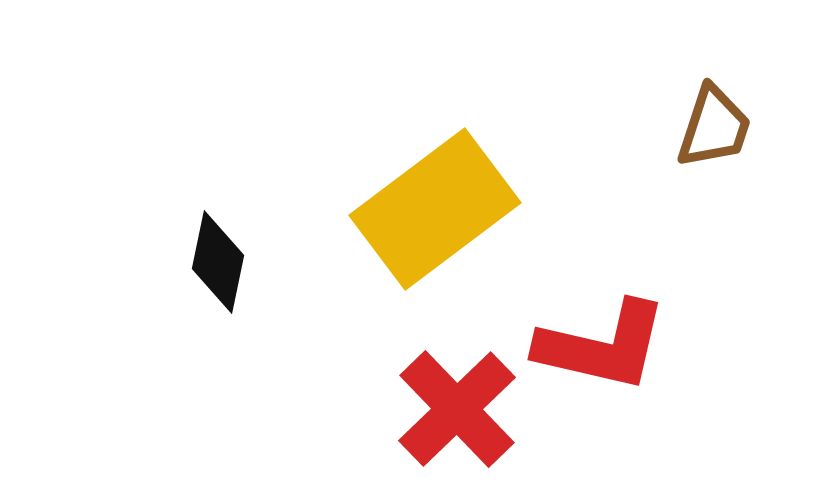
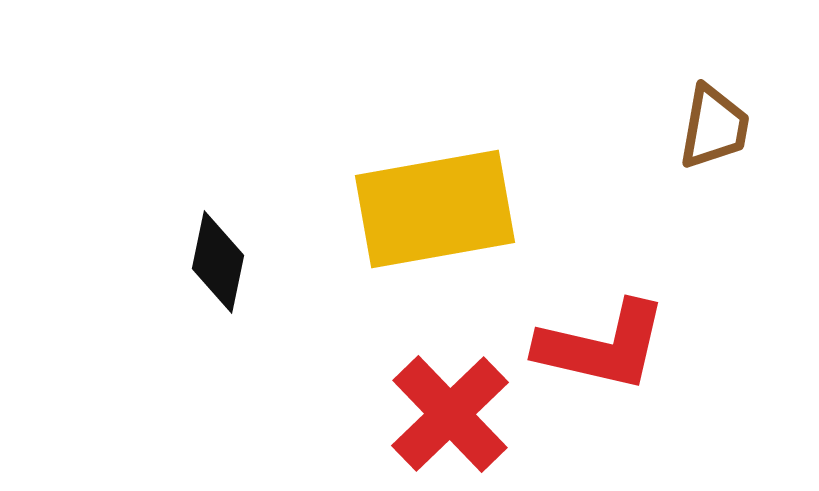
brown trapezoid: rotated 8 degrees counterclockwise
yellow rectangle: rotated 27 degrees clockwise
red cross: moved 7 px left, 5 px down
